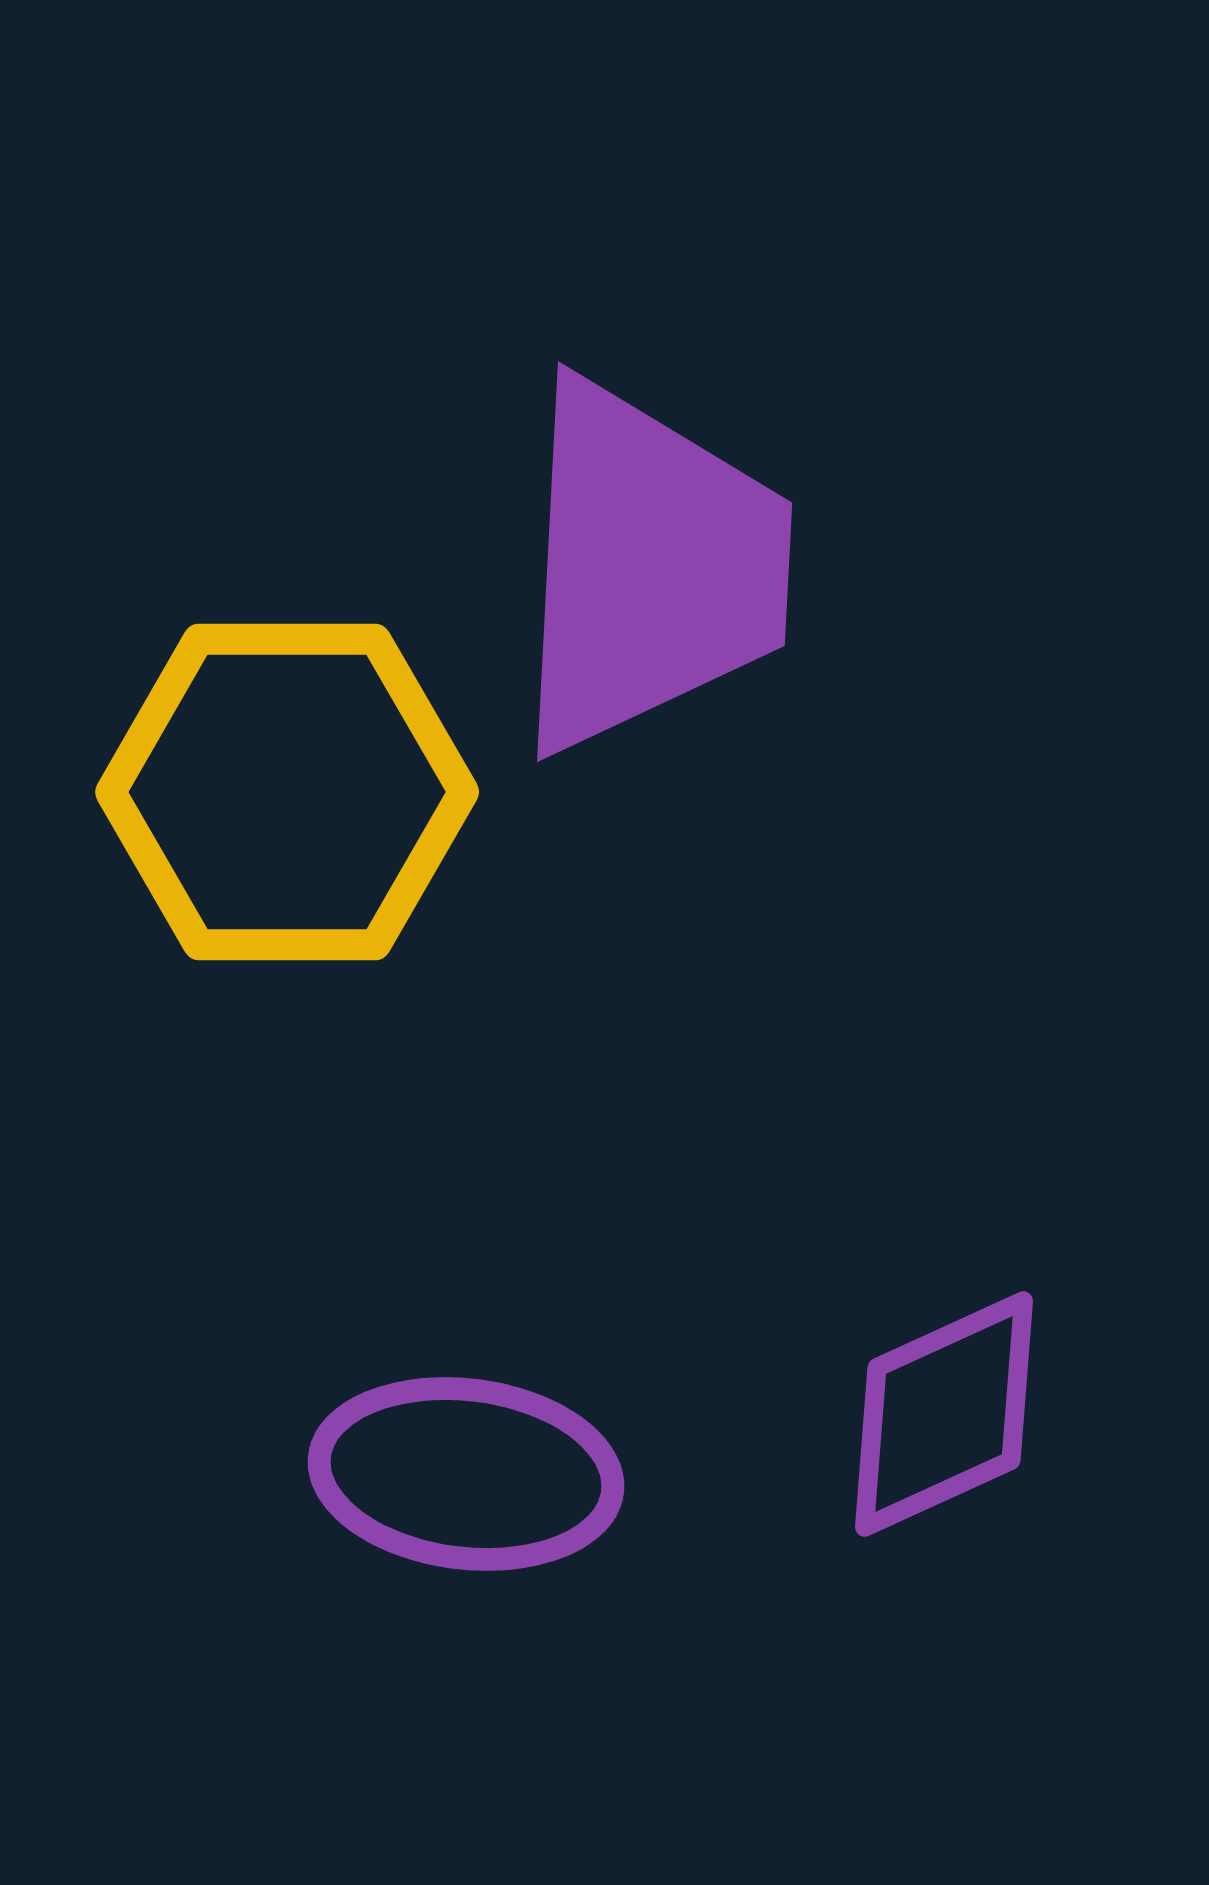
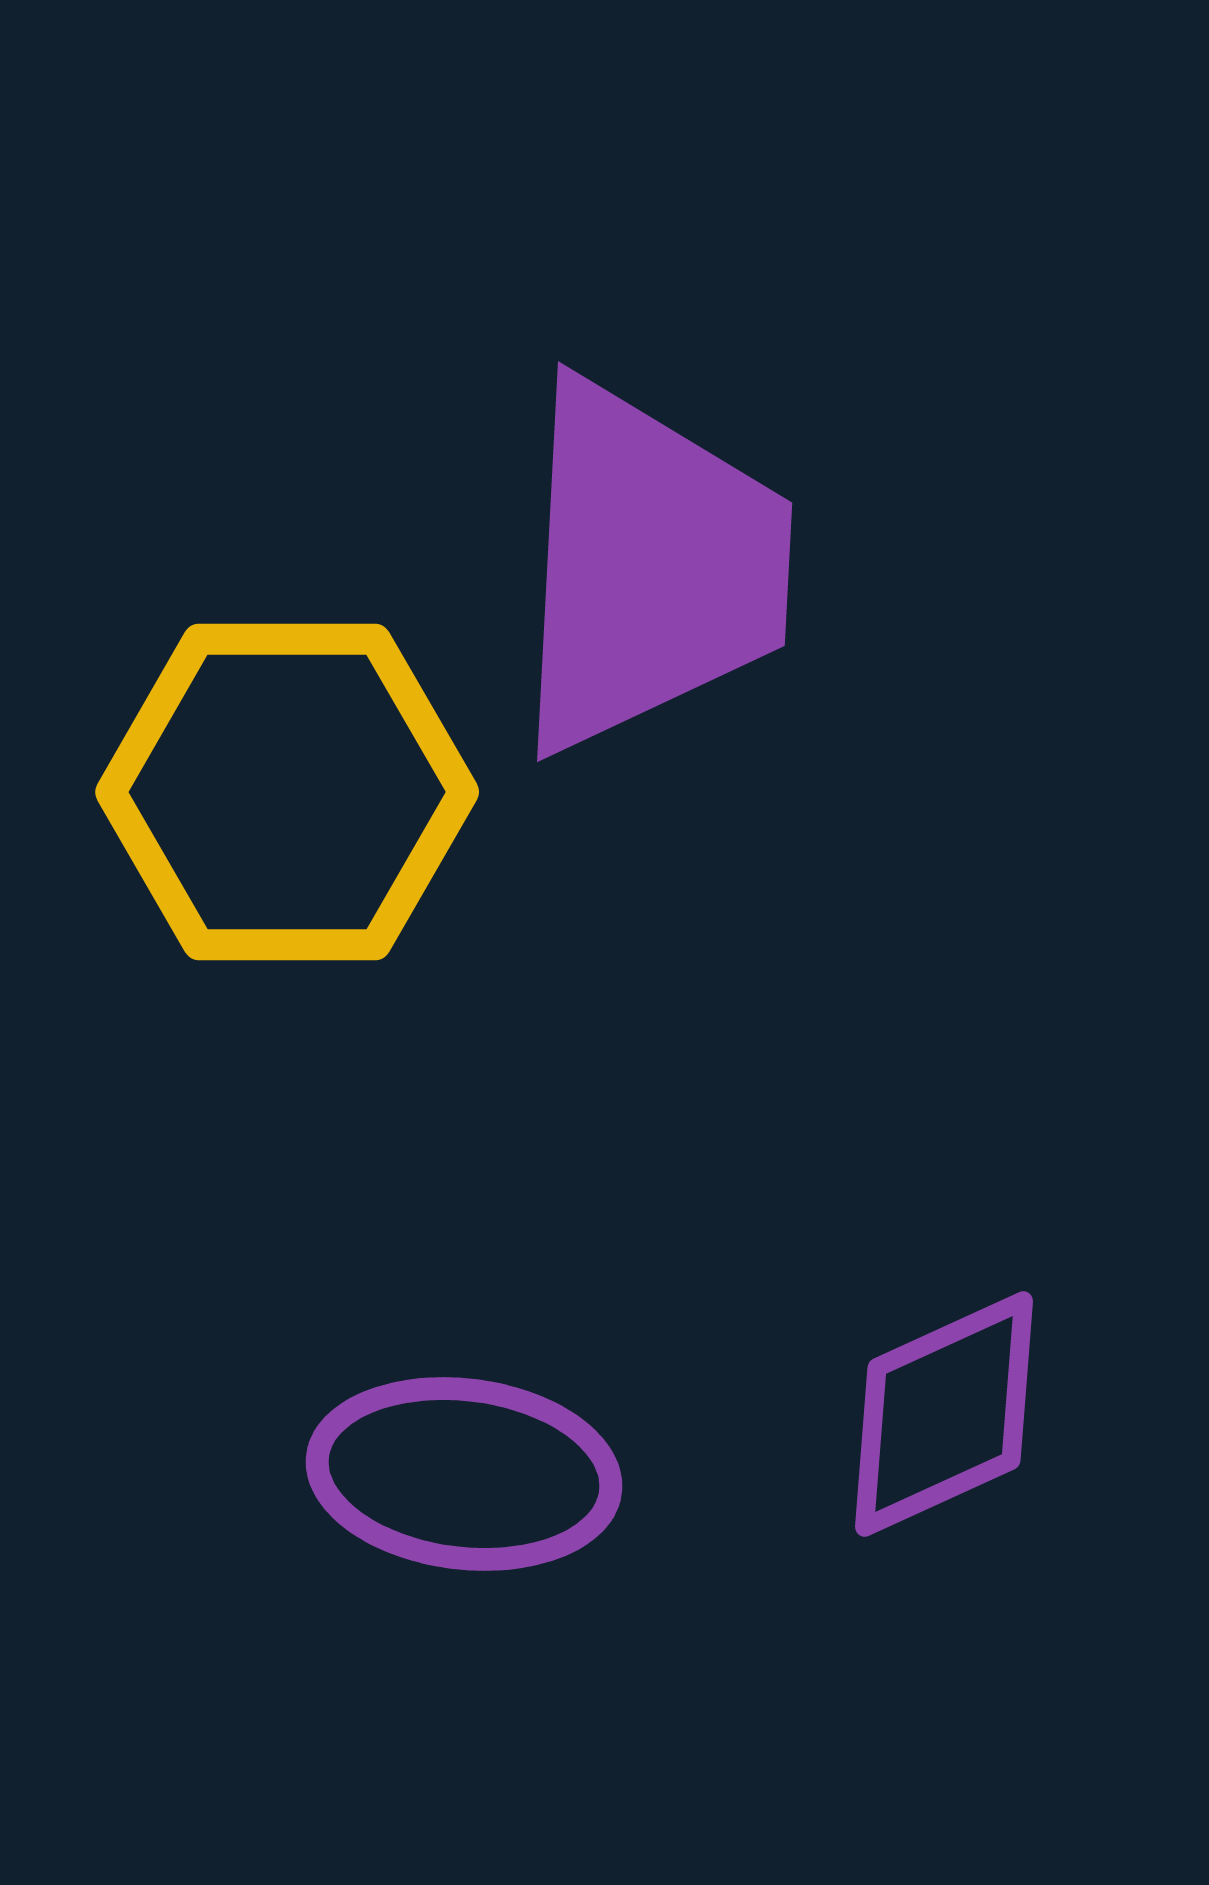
purple ellipse: moved 2 px left
